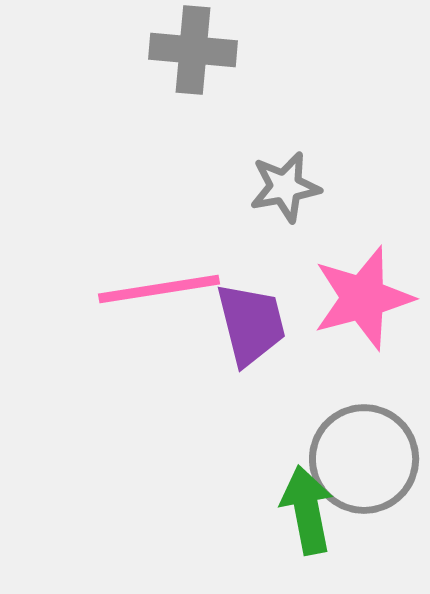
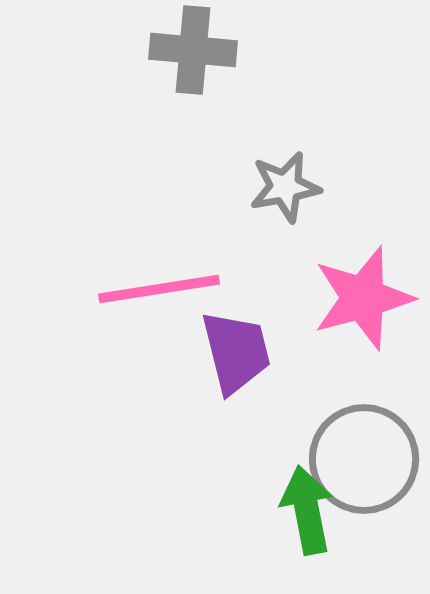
purple trapezoid: moved 15 px left, 28 px down
